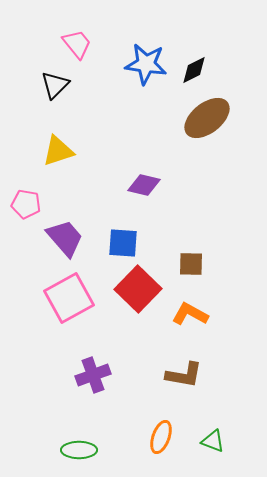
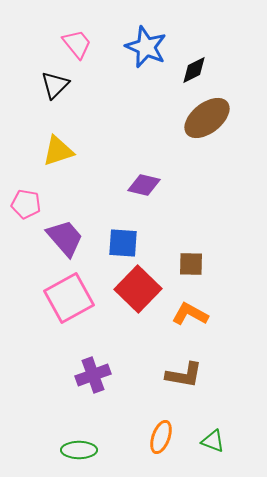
blue star: moved 17 px up; rotated 15 degrees clockwise
